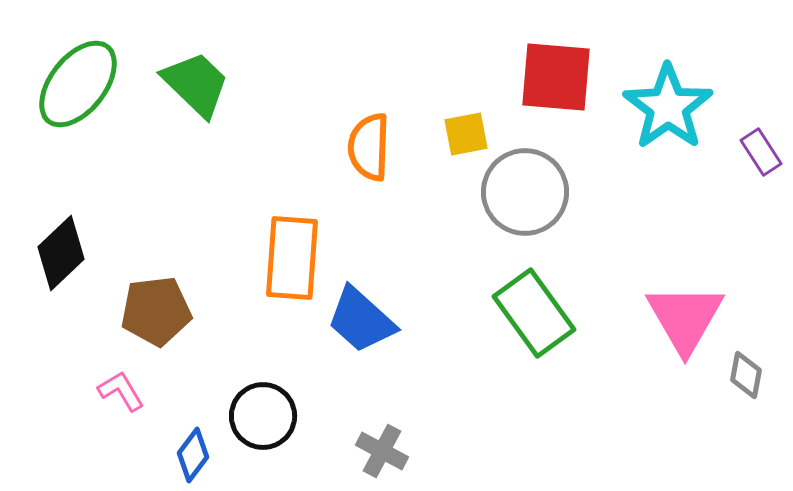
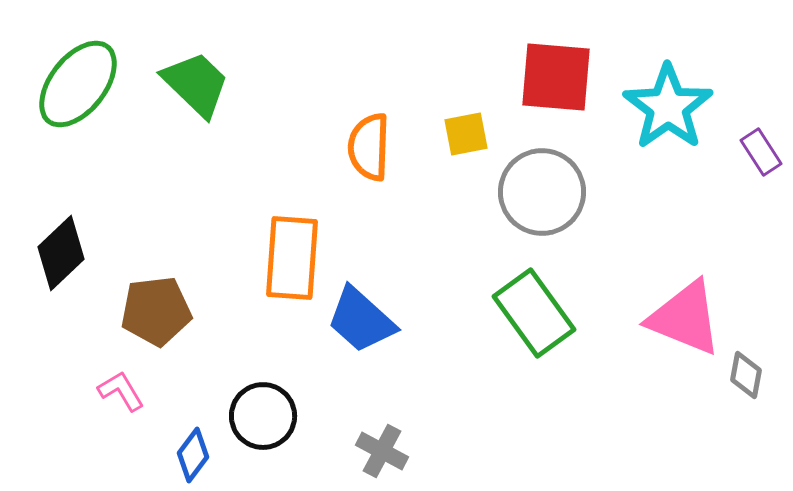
gray circle: moved 17 px right
pink triangle: rotated 38 degrees counterclockwise
